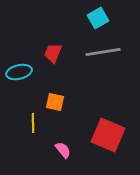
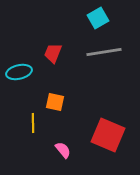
gray line: moved 1 px right
